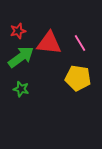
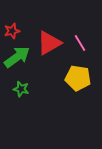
red star: moved 6 px left
red triangle: rotated 36 degrees counterclockwise
green arrow: moved 4 px left
